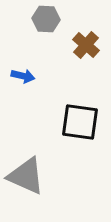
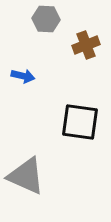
brown cross: rotated 28 degrees clockwise
